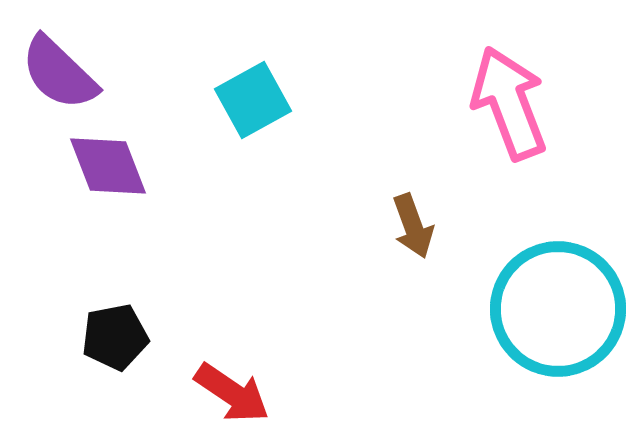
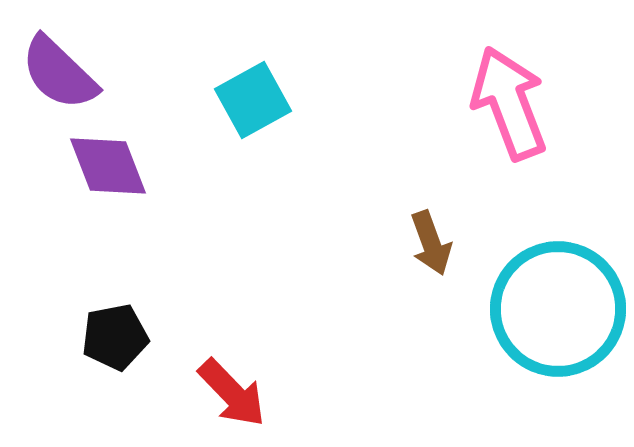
brown arrow: moved 18 px right, 17 px down
red arrow: rotated 12 degrees clockwise
